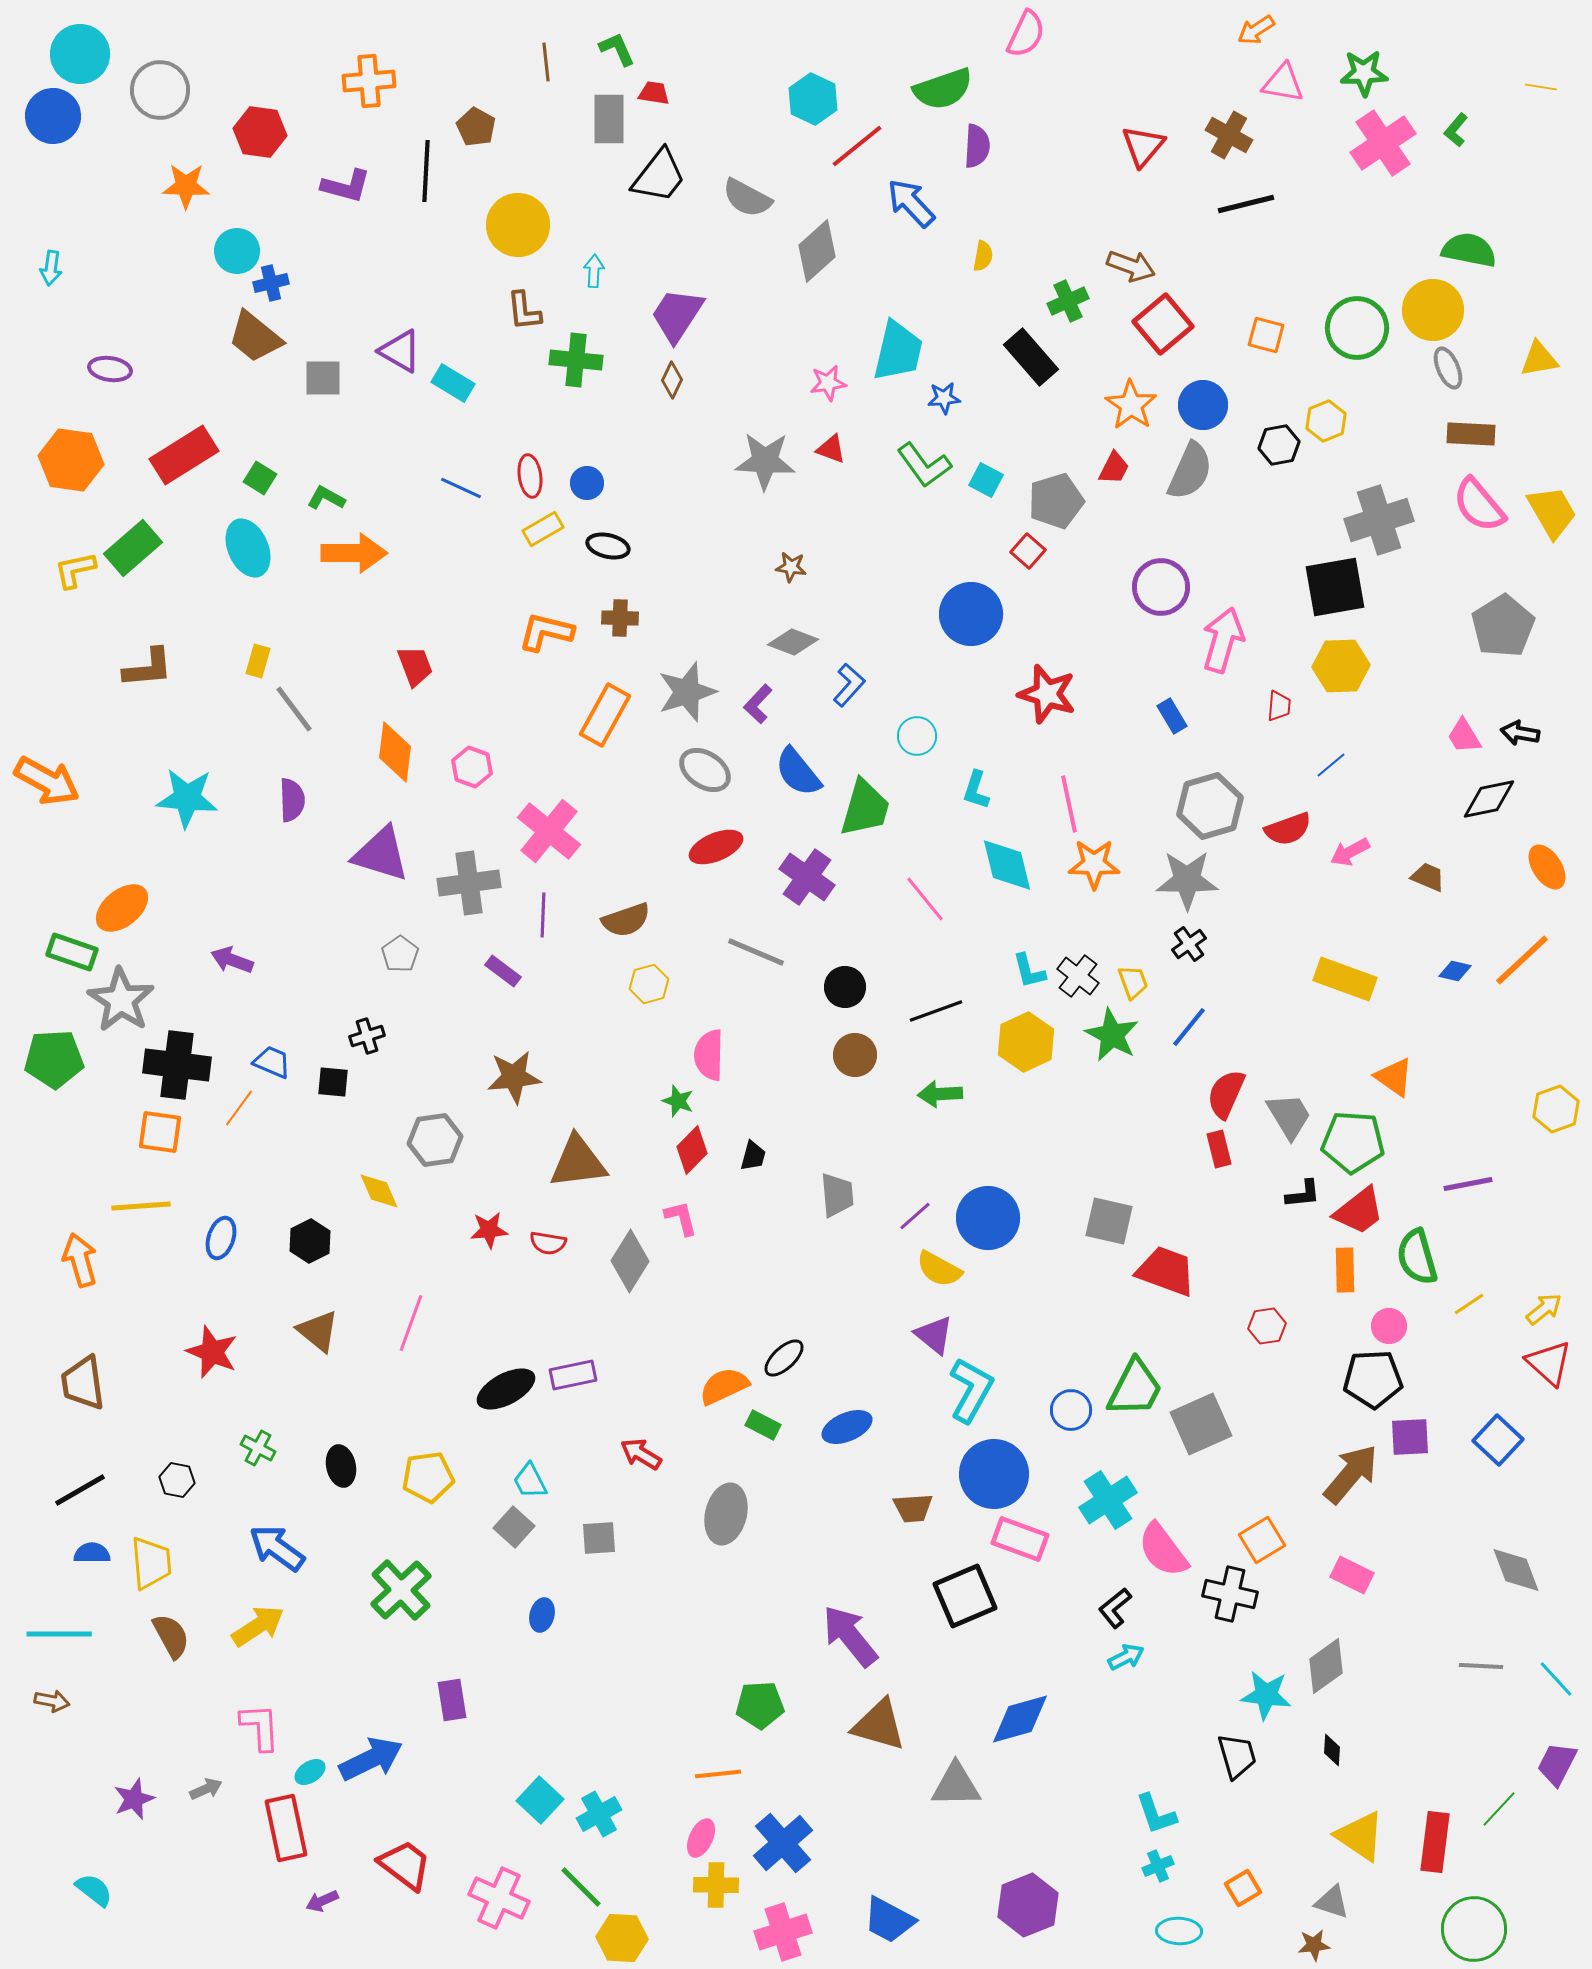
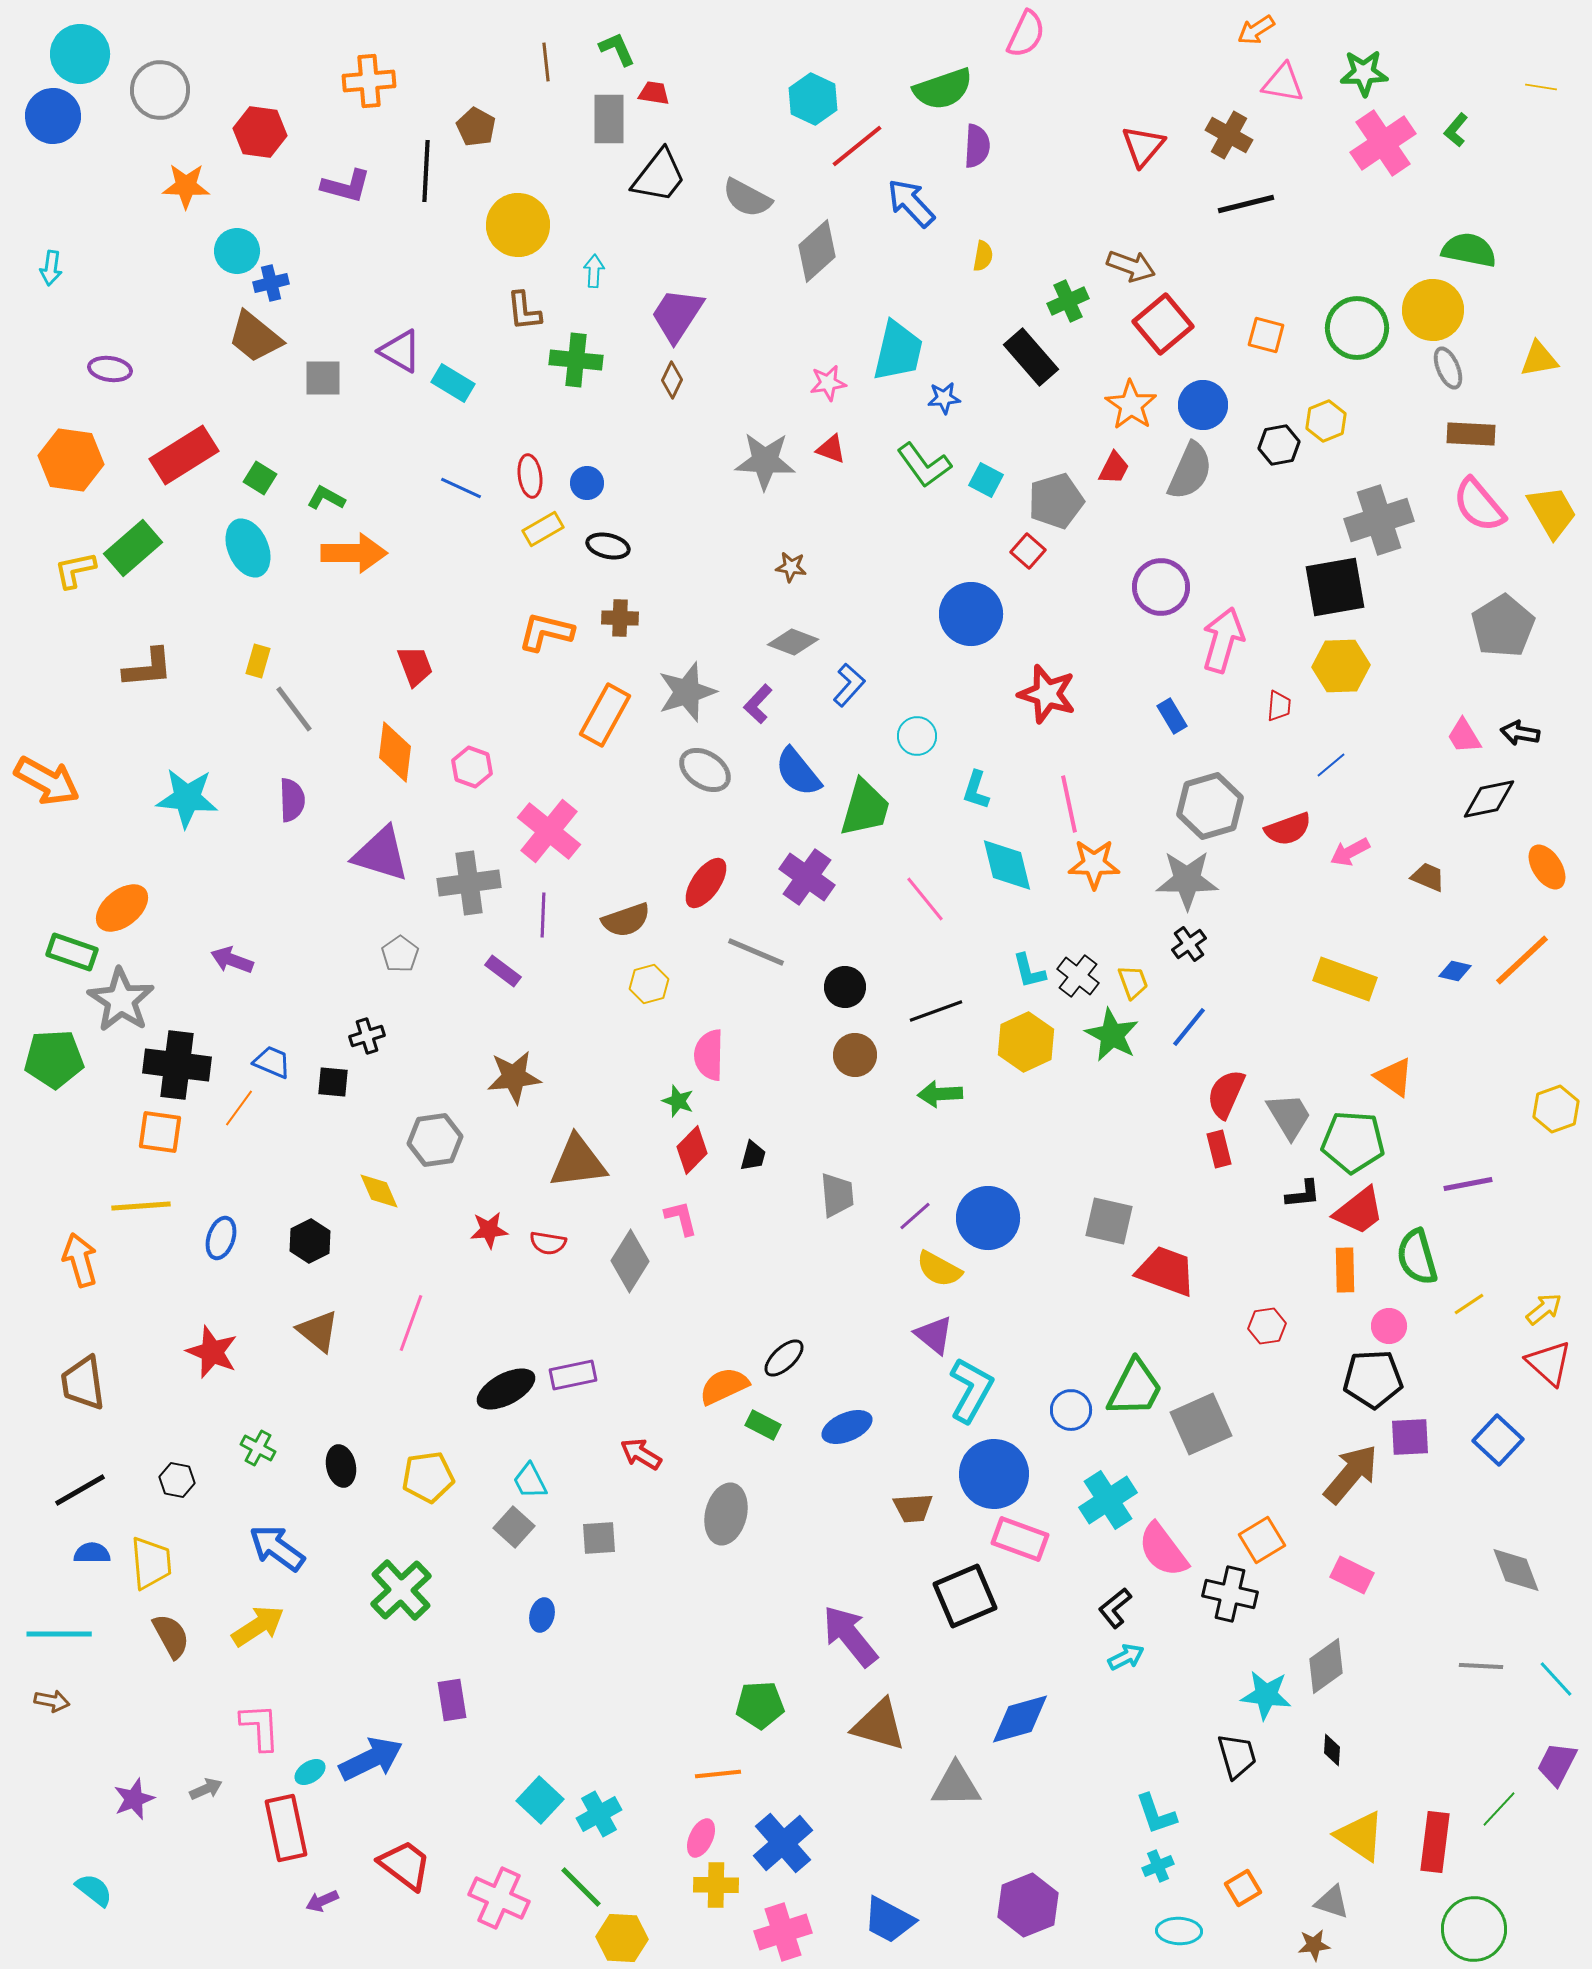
red ellipse at (716, 847): moved 10 px left, 36 px down; rotated 32 degrees counterclockwise
